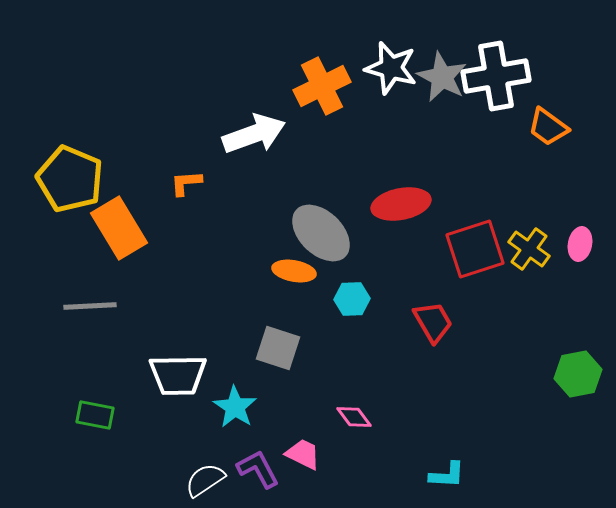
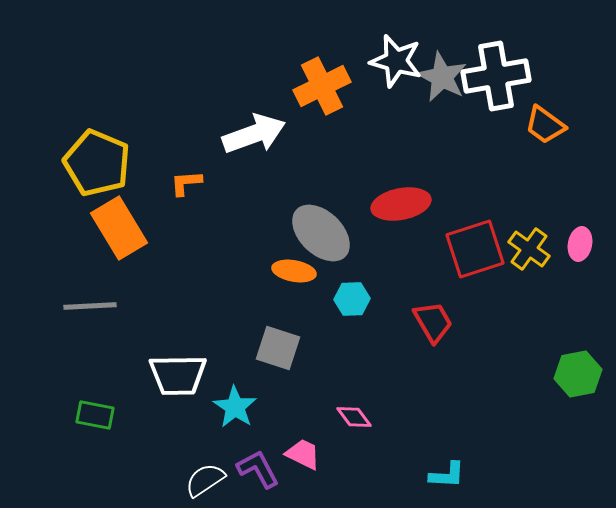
white star: moved 5 px right, 7 px up
orange trapezoid: moved 3 px left, 2 px up
yellow pentagon: moved 27 px right, 16 px up
